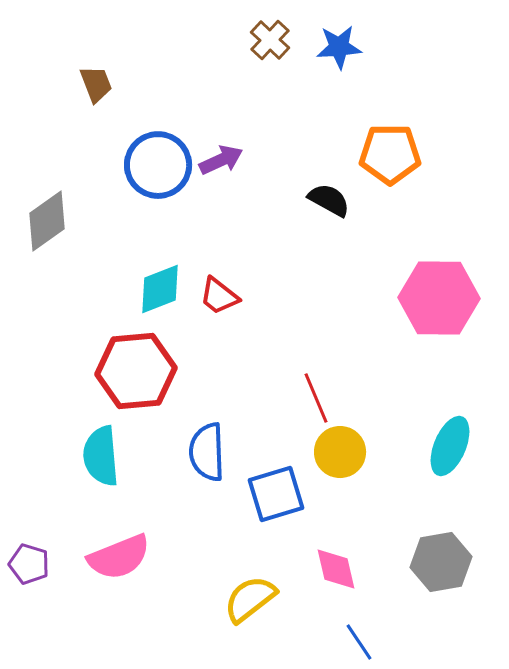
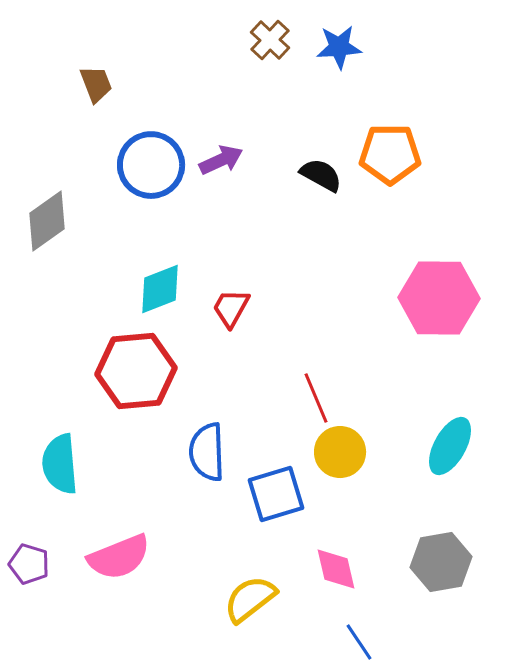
blue circle: moved 7 px left
black semicircle: moved 8 px left, 25 px up
red trapezoid: moved 12 px right, 12 px down; rotated 81 degrees clockwise
cyan ellipse: rotated 6 degrees clockwise
cyan semicircle: moved 41 px left, 8 px down
